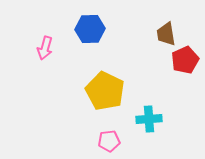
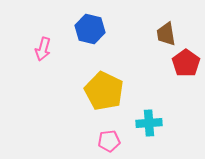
blue hexagon: rotated 16 degrees clockwise
pink arrow: moved 2 px left, 1 px down
red pentagon: moved 1 px right, 3 px down; rotated 12 degrees counterclockwise
yellow pentagon: moved 1 px left
cyan cross: moved 4 px down
